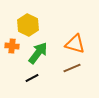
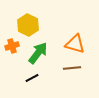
orange cross: rotated 24 degrees counterclockwise
brown line: rotated 18 degrees clockwise
